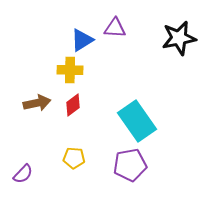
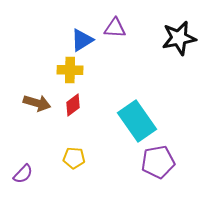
brown arrow: rotated 28 degrees clockwise
purple pentagon: moved 28 px right, 3 px up
